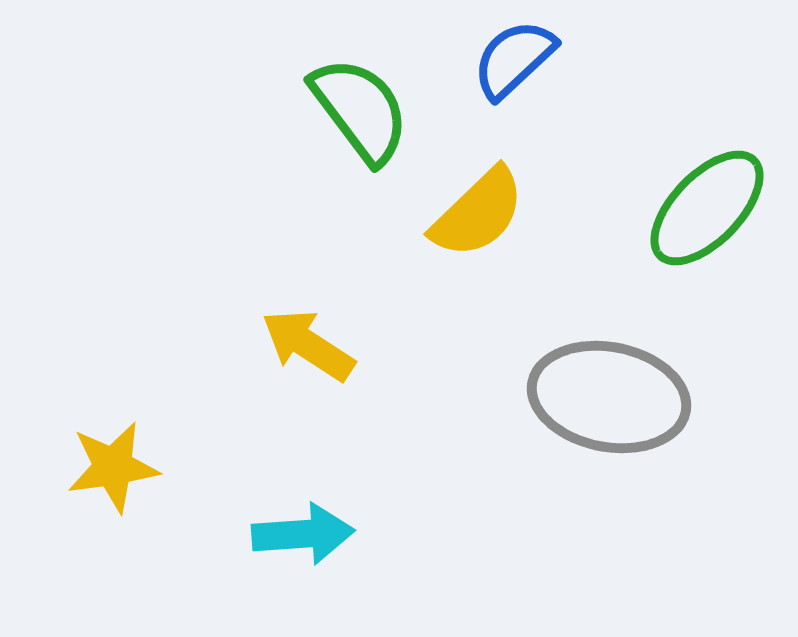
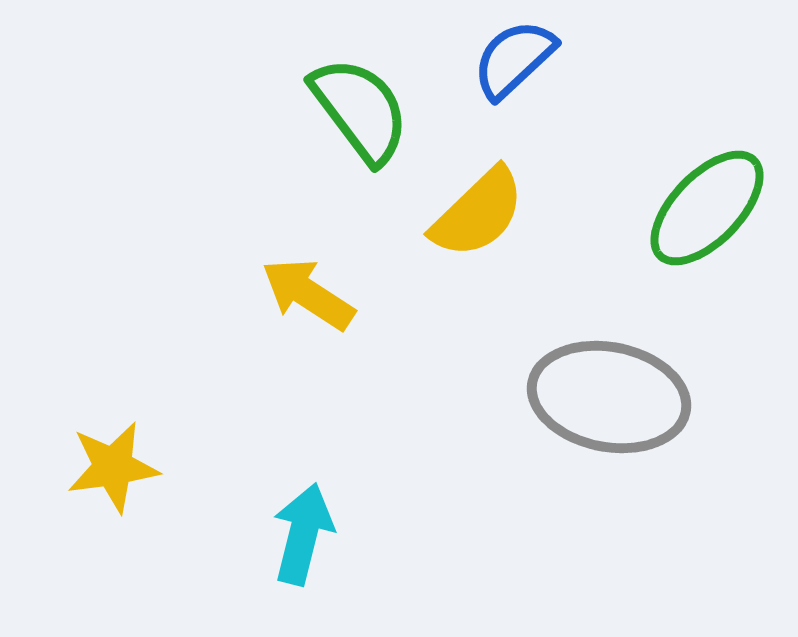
yellow arrow: moved 51 px up
cyan arrow: rotated 72 degrees counterclockwise
